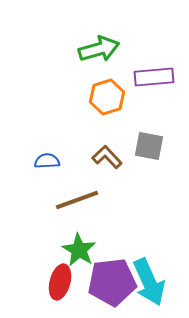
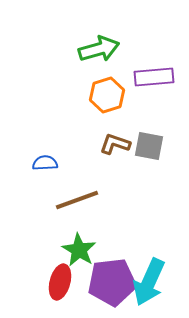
orange hexagon: moved 2 px up
brown L-shape: moved 8 px right, 13 px up; rotated 28 degrees counterclockwise
blue semicircle: moved 2 px left, 2 px down
cyan arrow: rotated 48 degrees clockwise
